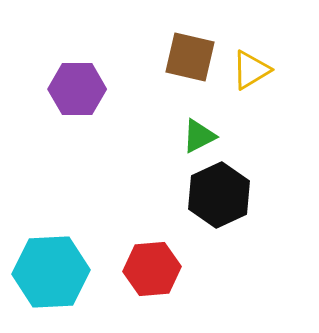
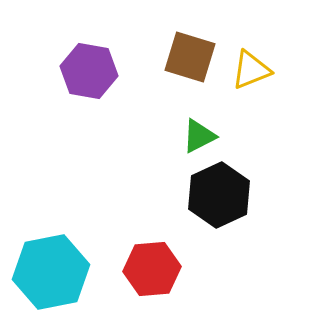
brown square: rotated 4 degrees clockwise
yellow triangle: rotated 9 degrees clockwise
purple hexagon: moved 12 px right, 18 px up; rotated 10 degrees clockwise
cyan hexagon: rotated 8 degrees counterclockwise
